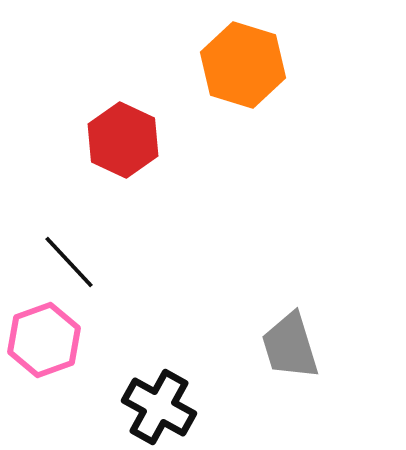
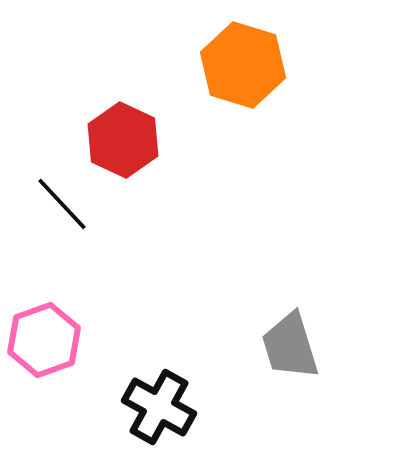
black line: moved 7 px left, 58 px up
